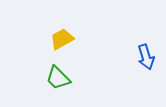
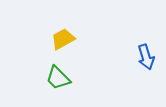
yellow trapezoid: moved 1 px right
